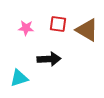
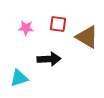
brown triangle: moved 7 px down
